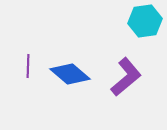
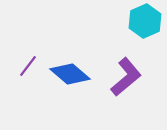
cyan hexagon: rotated 16 degrees counterclockwise
purple line: rotated 35 degrees clockwise
